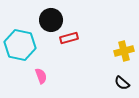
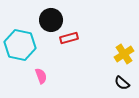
yellow cross: moved 3 px down; rotated 18 degrees counterclockwise
